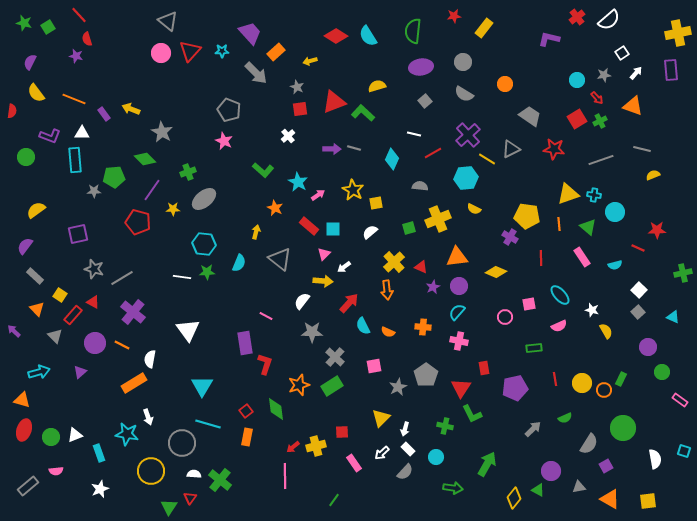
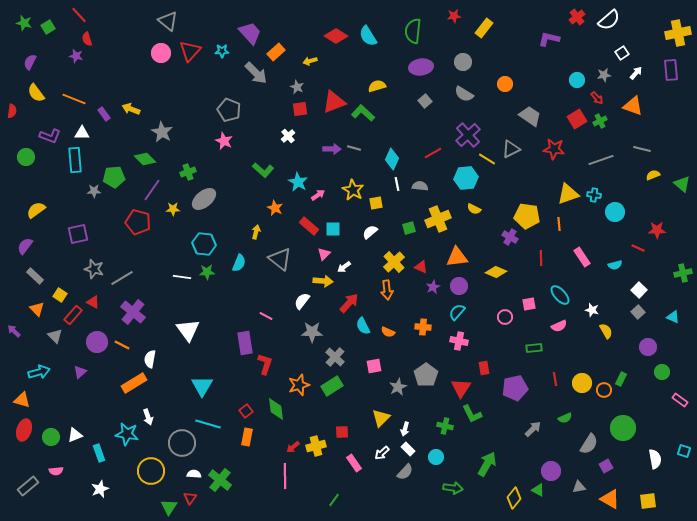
white line at (414, 134): moved 17 px left, 50 px down; rotated 64 degrees clockwise
green triangle at (588, 227): moved 94 px right, 43 px up
purple circle at (95, 343): moved 2 px right, 1 px up
